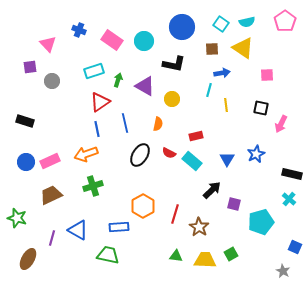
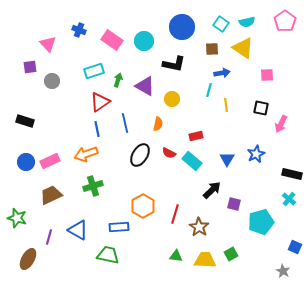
purple line at (52, 238): moved 3 px left, 1 px up
